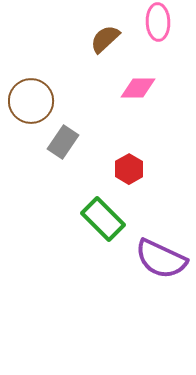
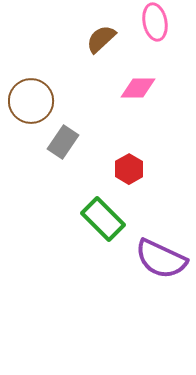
pink ellipse: moved 3 px left; rotated 9 degrees counterclockwise
brown semicircle: moved 4 px left
